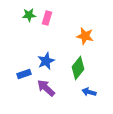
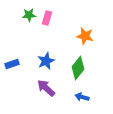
blue rectangle: moved 12 px left, 10 px up
blue arrow: moved 7 px left, 5 px down
